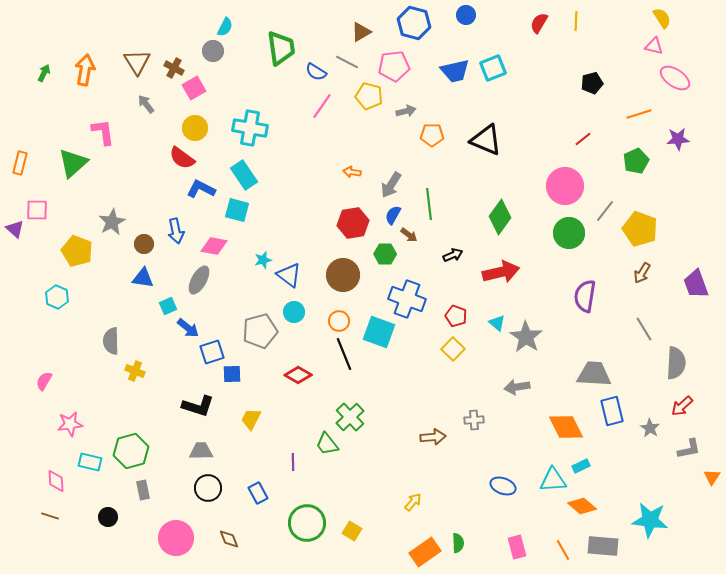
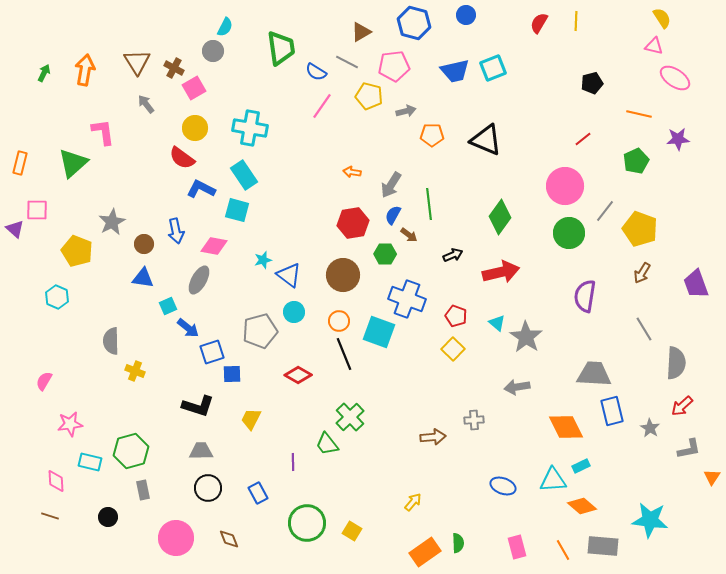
orange line at (639, 114): rotated 30 degrees clockwise
